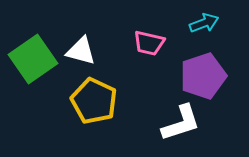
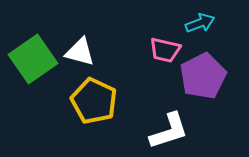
cyan arrow: moved 4 px left
pink trapezoid: moved 16 px right, 7 px down
white triangle: moved 1 px left, 1 px down
purple pentagon: rotated 9 degrees counterclockwise
white L-shape: moved 12 px left, 8 px down
